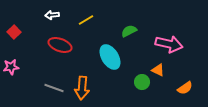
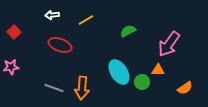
green semicircle: moved 1 px left
pink arrow: rotated 112 degrees clockwise
cyan ellipse: moved 9 px right, 15 px down
orange triangle: rotated 24 degrees counterclockwise
